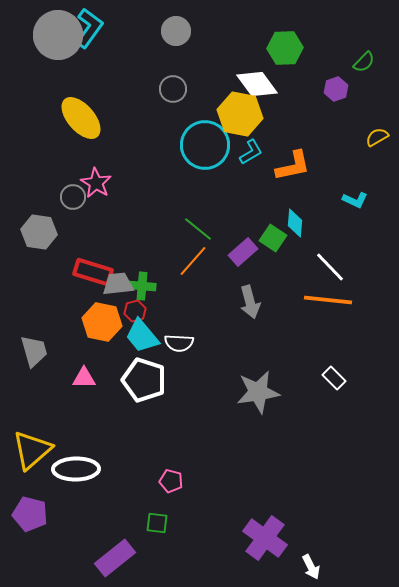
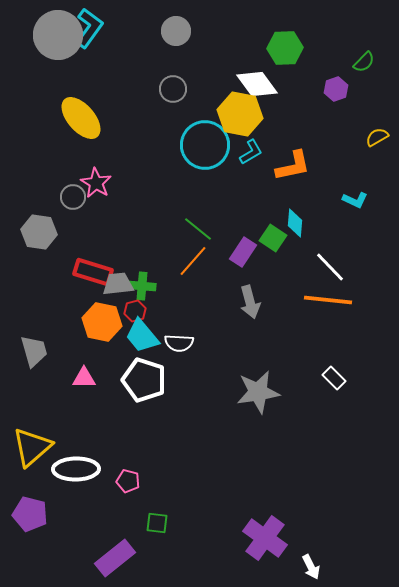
purple rectangle at (243, 252): rotated 16 degrees counterclockwise
yellow triangle at (32, 450): moved 3 px up
pink pentagon at (171, 481): moved 43 px left
